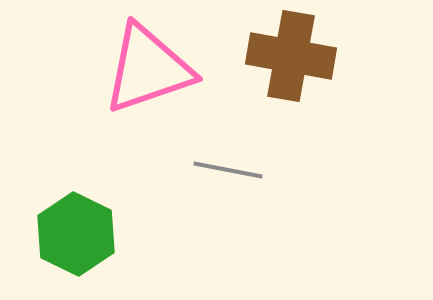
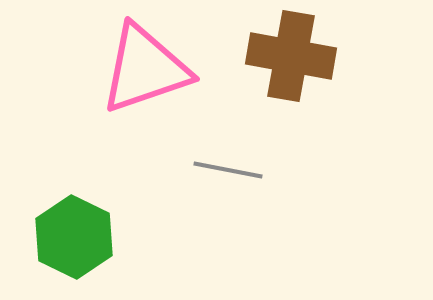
pink triangle: moved 3 px left
green hexagon: moved 2 px left, 3 px down
